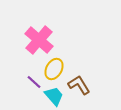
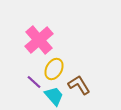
pink cross: rotated 8 degrees clockwise
